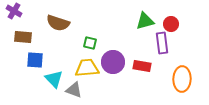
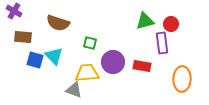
blue square: rotated 12 degrees clockwise
yellow trapezoid: moved 5 px down
cyan triangle: moved 23 px up
